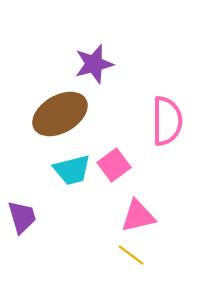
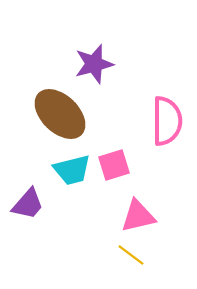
brown ellipse: rotated 74 degrees clockwise
pink square: rotated 20 degrees clockwise
purple trapezoid: moved 6 px right, 13 px up; rotated 57 degrees clockwise
